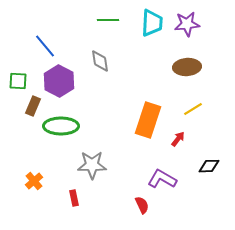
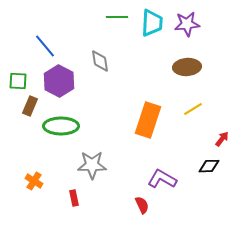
green line: moved 9 px right, 3 px up
brown rectangle: moved 3 px left
red arrow: moved 44 px right
orange cross: rotated 18 degrees counterclockwise
